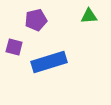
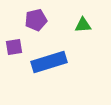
green triangle: moved 6 px left, 9 px down
purple square: rotated 24 degrees counterclockwise
